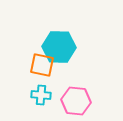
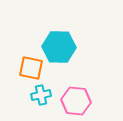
orange square: moved 11 px left, 3 px down
cyan cross: rotated 18 degrees counterclockwise
